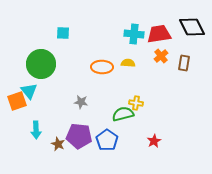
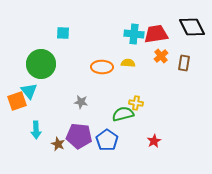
red trapezoid: moved 3 px left
